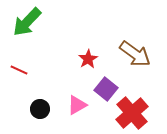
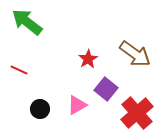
green arrow: rotated 84 degrees clockwise
red cross: moved 5 px right
